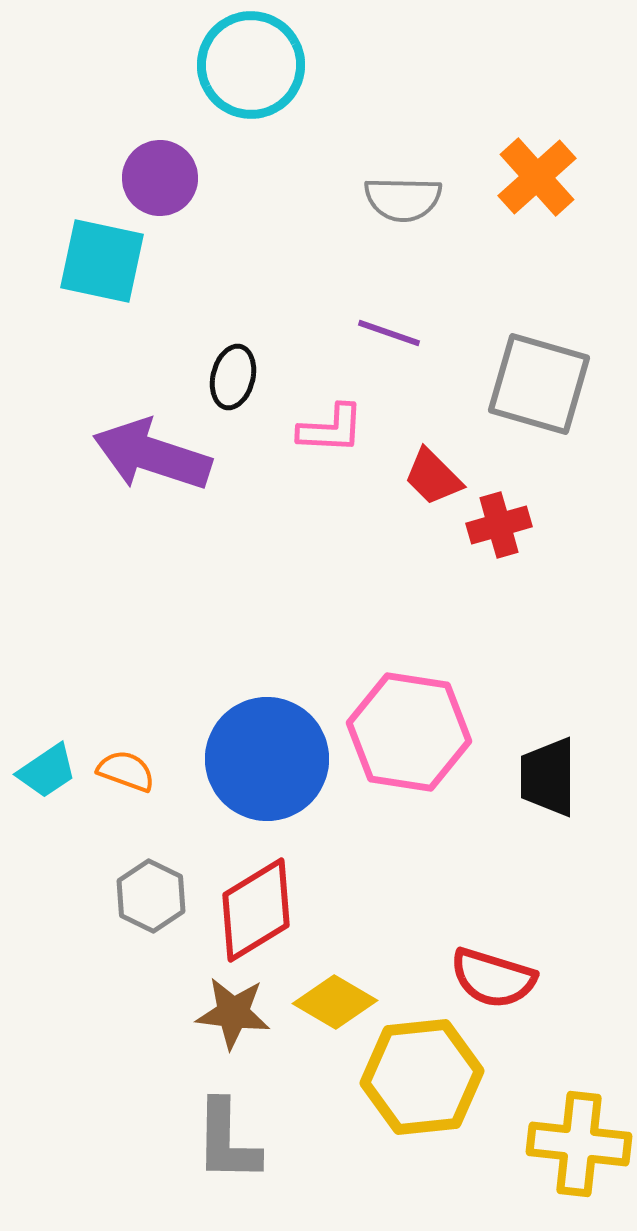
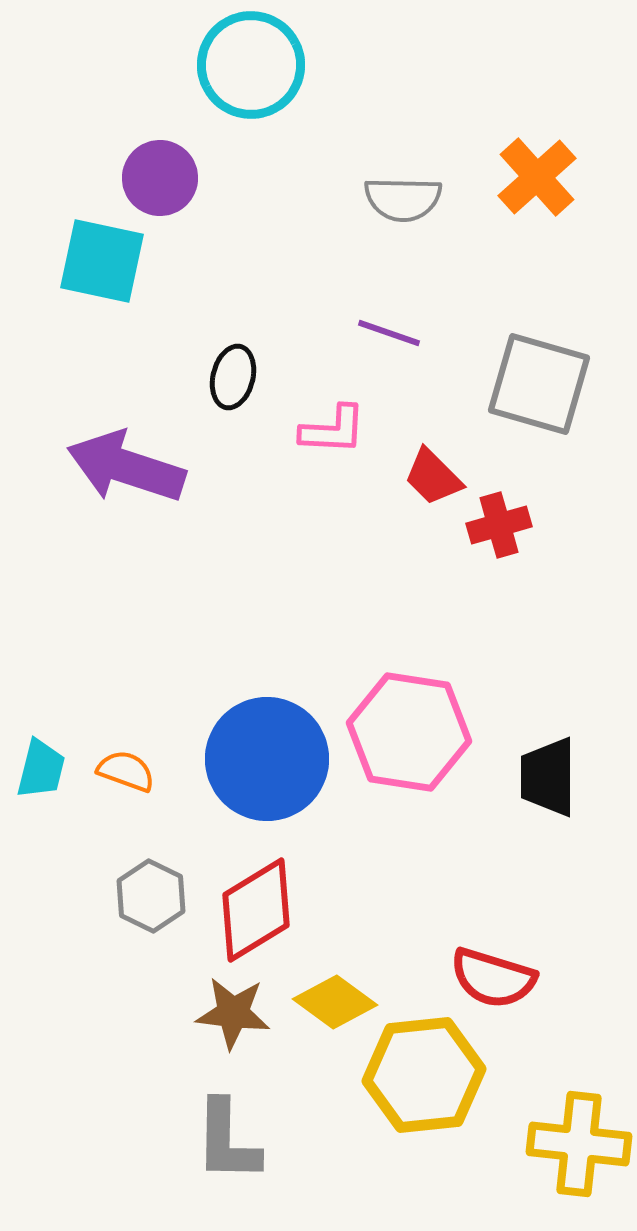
pink L-shape: moved 2 px right, 1 px down
purple arrow: moved 26 px left, 12 px down
cyan trapezoid: moved 6 px left, 2 px up; rotated 42 degrees counterclockwise
yellow diamond: rotated 6 degrees clockwise
yellow hexagon: moved 2 px right, 2 px up
